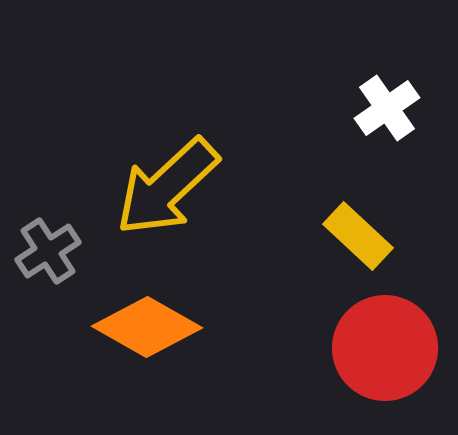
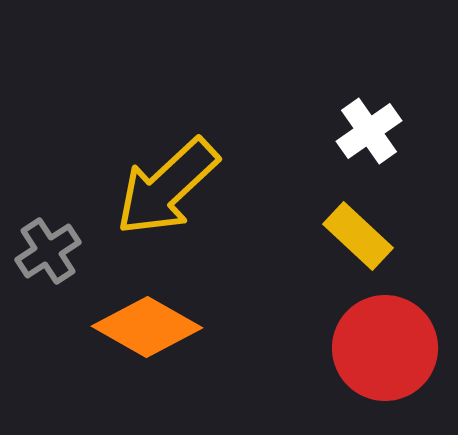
white cross: moved 18 px left, 23 px down
